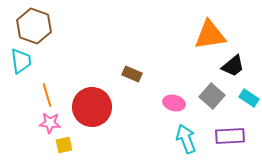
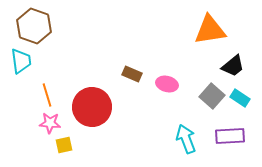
orange triangle: moved 5 px up
cyan rectangle: moved 9 px left
pink ellipse: moved 7 px left, 19 px up
